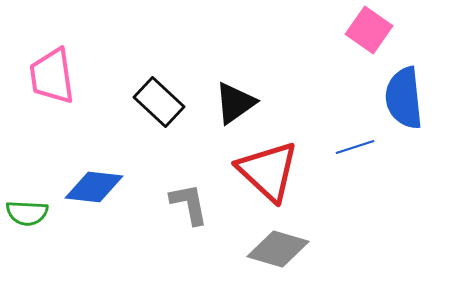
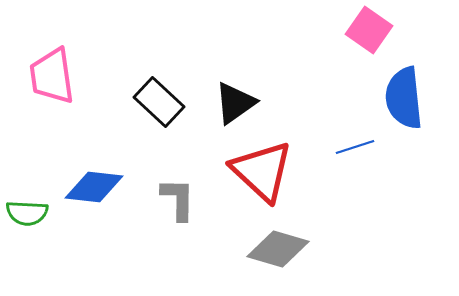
red triangle: moved 6 px left
gray L-shape: moved 11 px left, 5 px up; rotated 12 degrees clockwise
